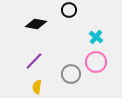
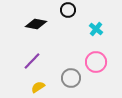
black circle: moved 1 px left
cyan cross: moved 8 px up
purple line: moved 2 px left
gray circle: moved 4 px down
yellow semicircle: moved 1 px right; rotated 48 degrees clockwise
